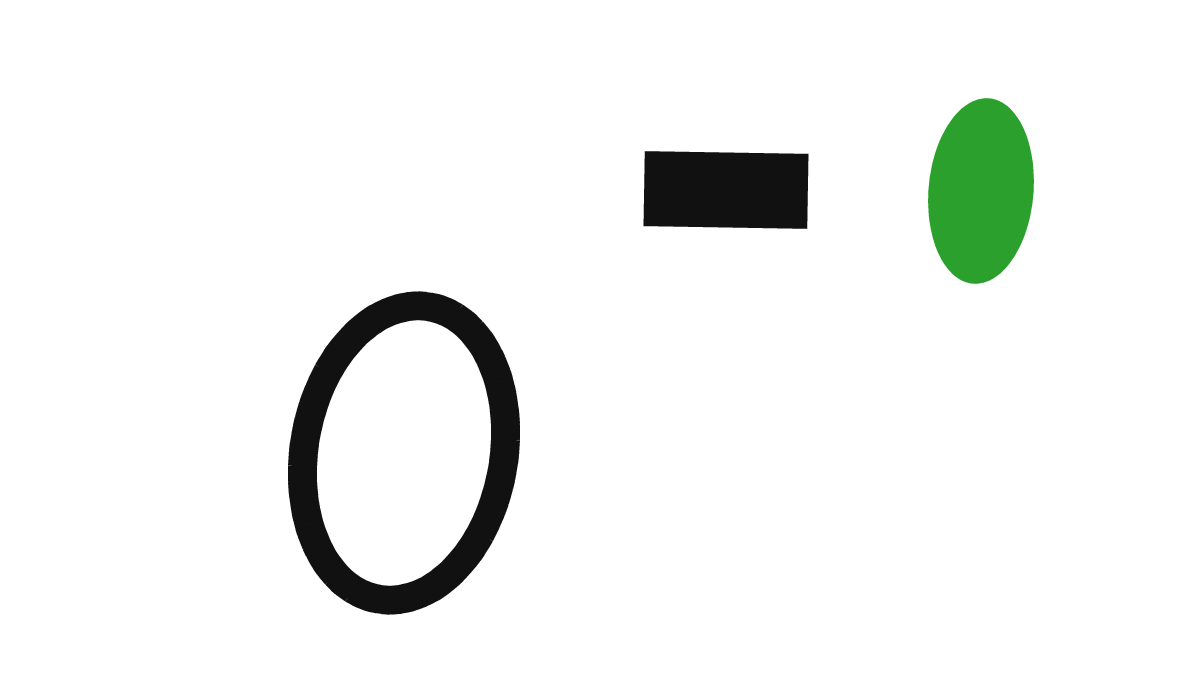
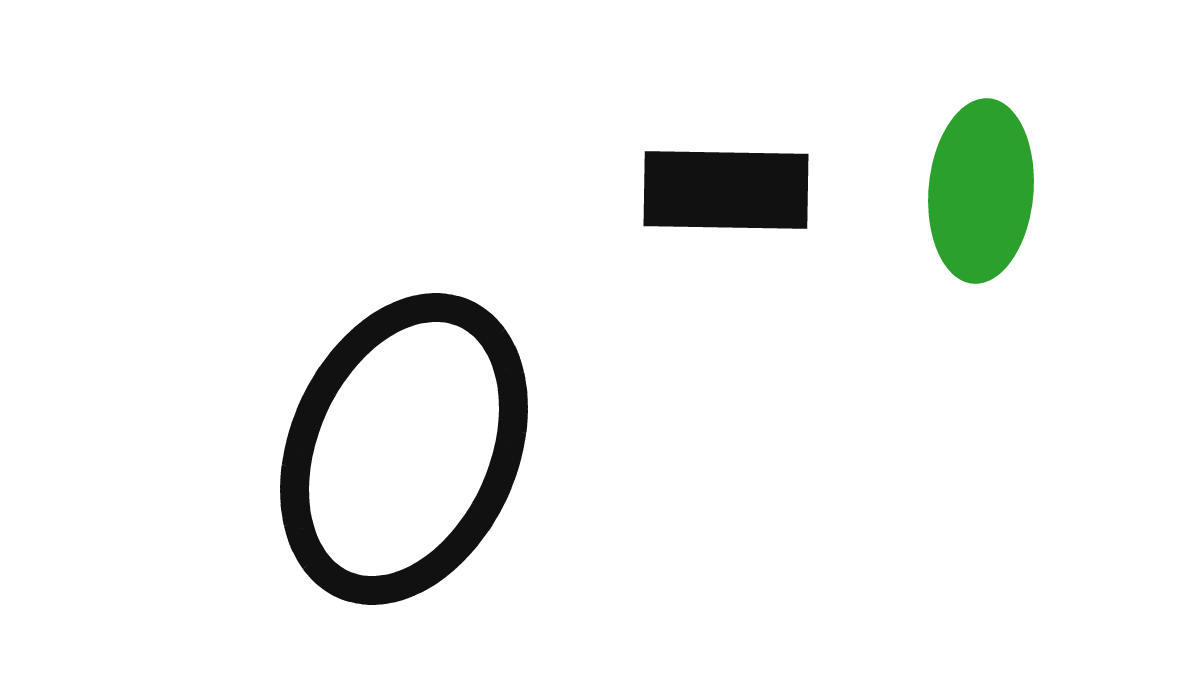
black ellipse: moved 4 px up; rotated 14 degrees clockwise
